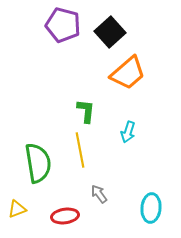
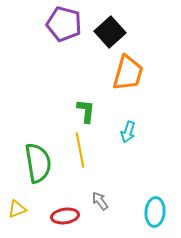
purple pentagon: moved 1 px right, 1 px up
orange trapezoid: rotated 33 degrees counterclockwise
gray arrow: moved 1 px right, 7 px down
cyan ellipse: moved 4 px right, 4 px down
